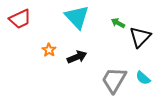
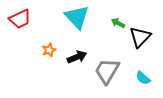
orange star: rotated 16 degrees clockwise
gray trapezoid: moved 7 px left, 9 px up
